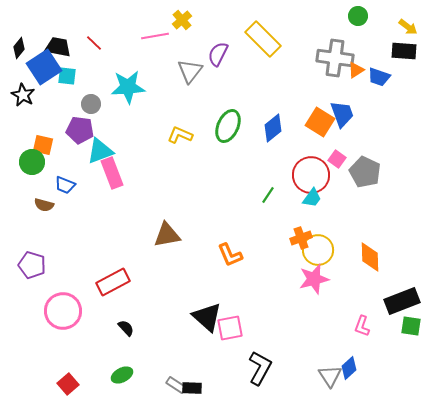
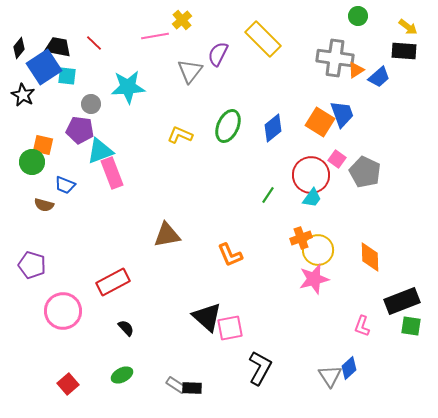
blue trapezoid at (379, 77): rotated 60 degrees counterclockwise
